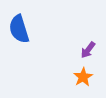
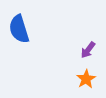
orange star: moved 3 px right, 2 px down
